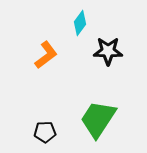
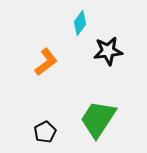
black star: rotated 8 degrees counterclockwise
orange L-shape: moved 7 px down
black pentagon: rotated 25 degrees counterclockwise
